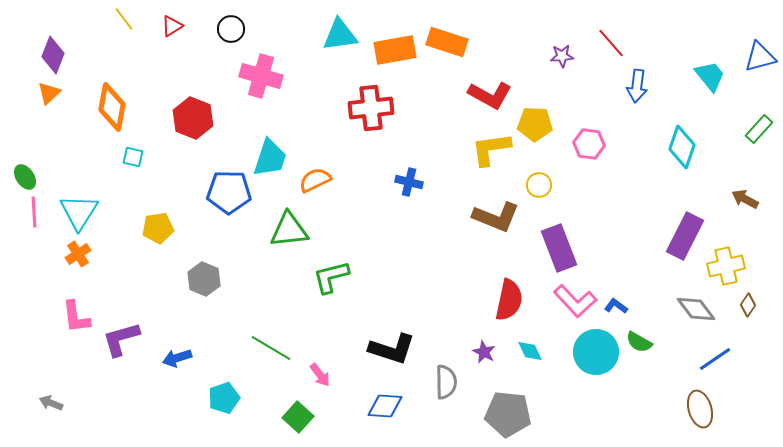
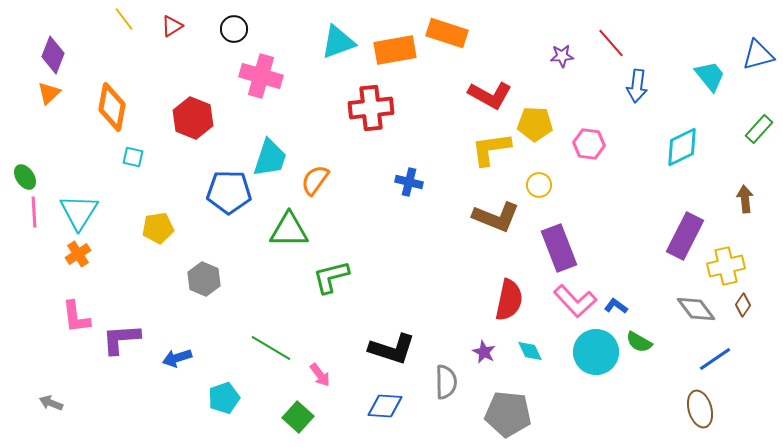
black circle at (231, 29): moved 3 px right
cyan triangle at (340, 35): moved 2 px left, 7 px down; rotated 12 degrees counterclockwise
orange rectangle at (447, 42): moved 9 px up
blue triangle at (760, 57): moved 2 px left, 2 px up
cyan diamond at (682, 147): rotated 45 degrees clockwise
orange semicircle at (315, 180): rotated 28 degrees counterclockwise
brown arrow at (745, 199): rotated 56 degrees clockwise
green triangle at (289, 230): rotated 6 degrees clockwise
brown diamond at (748, 305): moved 5 px left
purple L-shape at (121, 339): rotated 12 degrees clockwise
